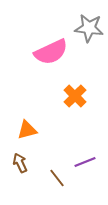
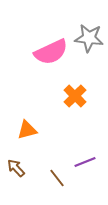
gray star: moved 10 px down
brown arrow: moved 4 px left, 5 px down; rotated 18 degrees counterclockwise
